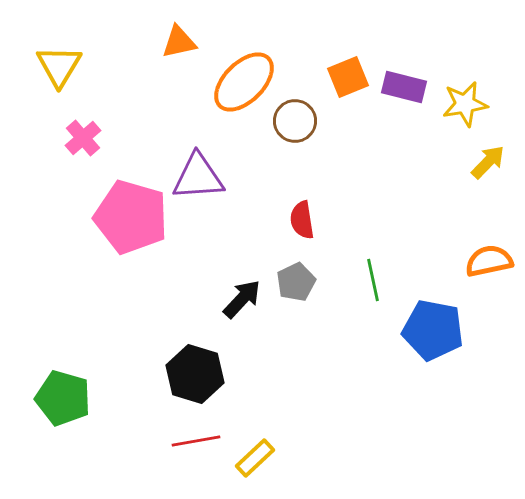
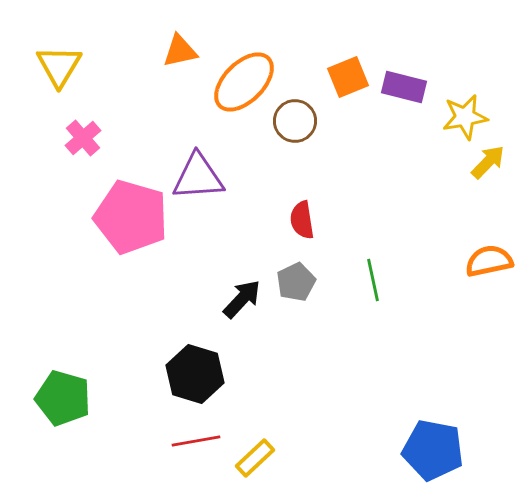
orange triangle: moved 1 px right, 9 px down
yellow star: moved 13 px down
blue pentagon: moved 120 px down
